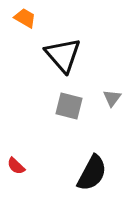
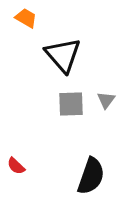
orange trapezoid: moved 1 px right
gray triangle: moved 6 px left, 2 px down
gray square: moved 2 px right, 2 px up; rotated 16 degrees counterclockwise
black semicircle: moved 1 px left, 3 px down; rotated 9 degrees counterclockwise
